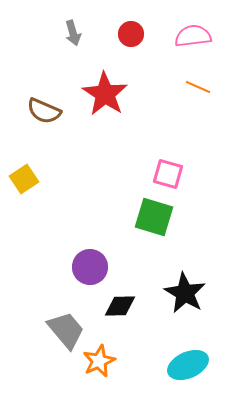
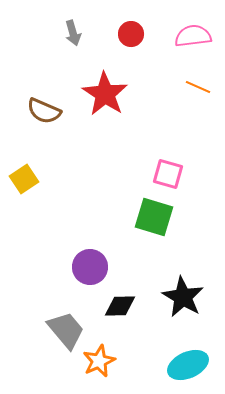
black star: moved 2 px left, 4 px down
